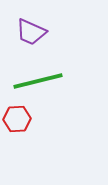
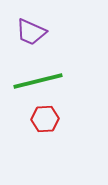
red hexagon: moved 28 px right
